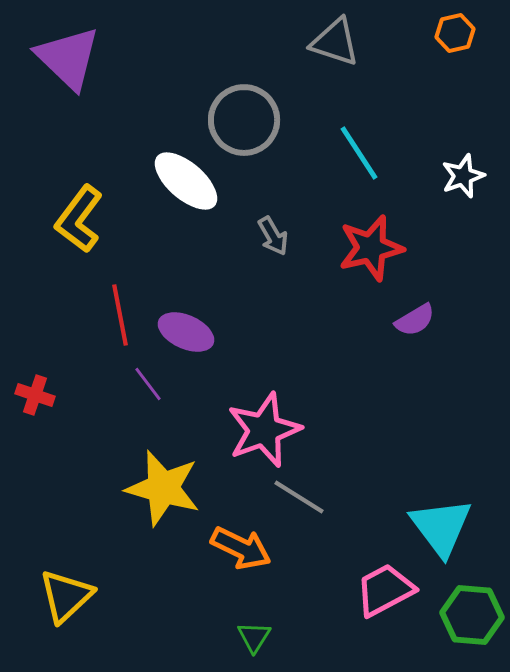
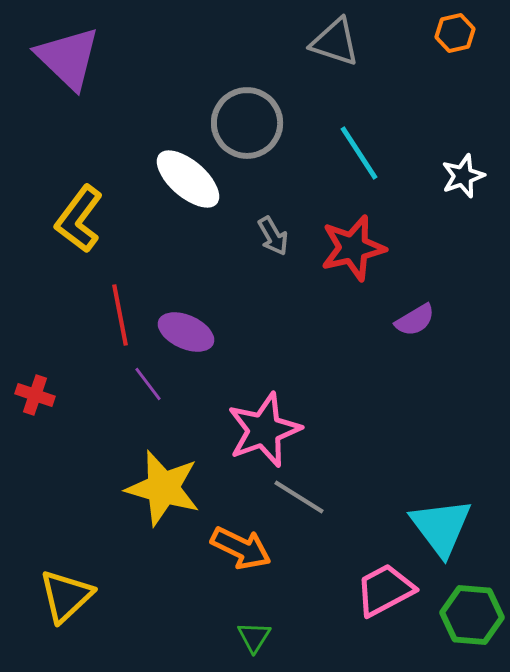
gray circle: moved 3 px right, 3 px down
white ellipse: moved 2 px right, 2 px up
red star: moved 18 px left
